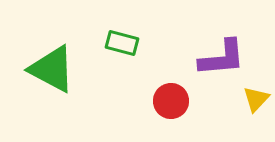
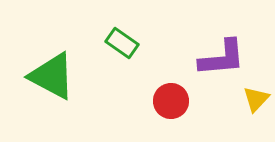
green rectangle: rotated 20 degrees clockwise
green triangle: moved 7 px down
